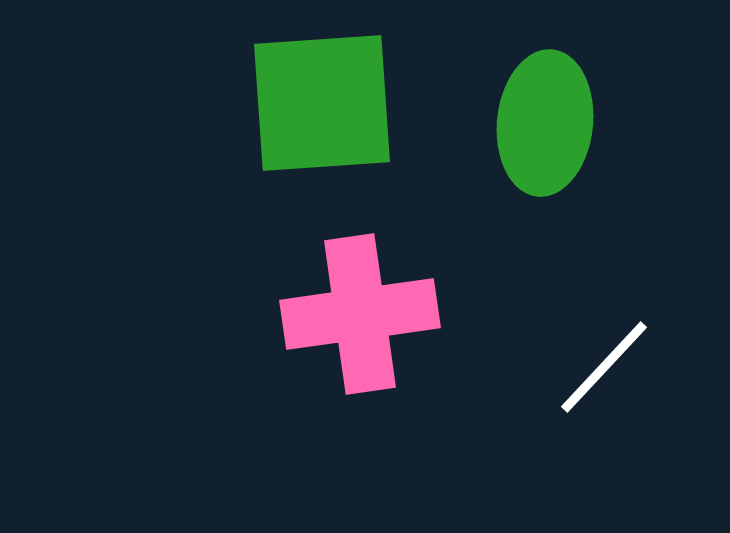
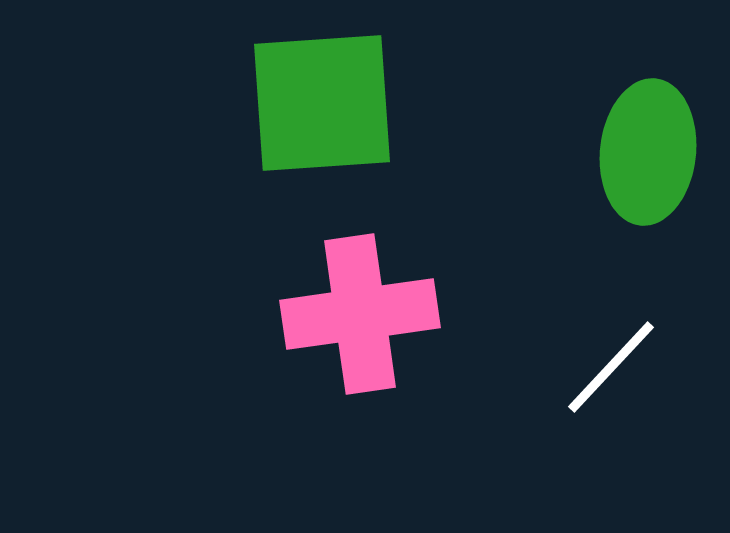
green ellipse: moved 103 px right, 29 px down
white line: moved 7 px right
